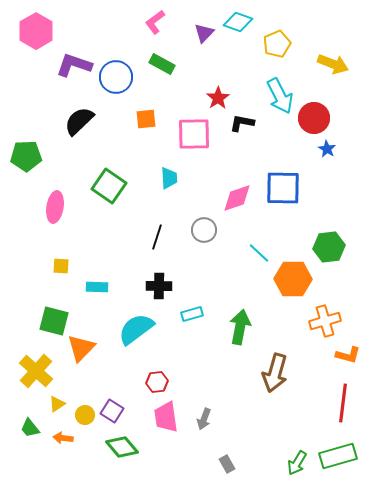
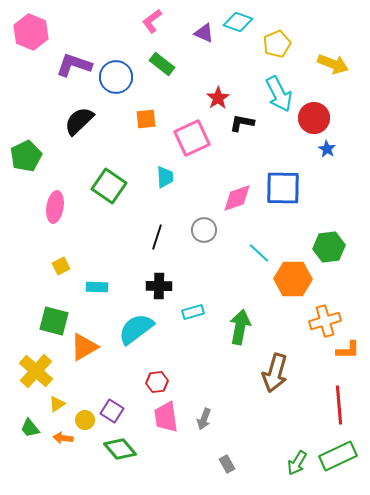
pink L-shape at (155, 22): moved 3 px left, 1 px up
pink hexagon at (36, 31): moved 5 px left, 1 px down; rotated 8 degrees counterclockwise
purple triangle at (204, 33): rotated 50 degrees counterclockwise
green rectangle at (162, 64): rotated 10 degrees clockwise
cyan arrow at (280, 96): moved 1 px left, 2 px up
pink square at (194, 134): moved 2 px left, 4 px down; rotated 24 degrees counterclockwise
green pentagon at (26, 156): rotated 24 degrees counterclockwise
cyan trapezoid at (169, 178): moved 4 px left, 1 px up
yellow square at (61, 266): rotated 30 degrees counterclockwise
cyan rectangle at (192, 314): moved 1 px right, 2 px up
orange triangle at (81, 348): moved 3 px right, 1 px up; rotated 16 degrees clockwise
orange L-shape at (348, 355): moved 5 px up; rotated 15 degrees counterclockwise
red line at (343, 403): moved 4 px left, 2 px down; rotated 12 degrees counterclockwise
yellow circle at (85, 415): moved 5 px down
green diamond at (122, 447): moved 2 px left, 2 px down
green rectangle at (338, 456): rotated 9 degrees counterclockwise
